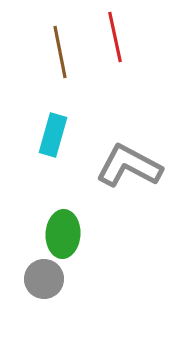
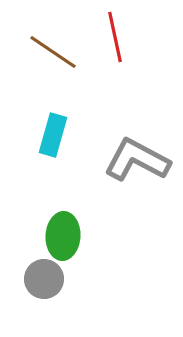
brown line: moved 7 px left; rotated 45 degrees counterclockwise
gray L-shape: moved 8 px right, 6 px up
green ellipse: moved 2 px down
